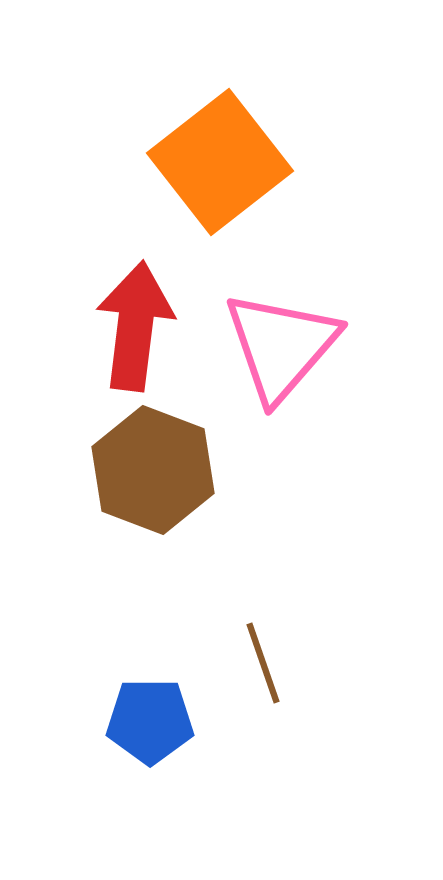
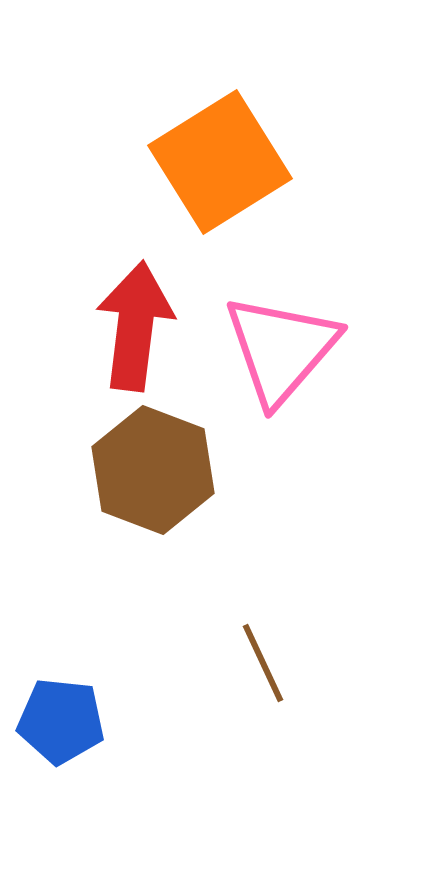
orange square: rotated 6 degrees clockwise
pink triangle: moved 3 px down
brown line: rotated 6 degrees counterclockwise
blue pentagon: moved 89 px left; rotated 6 degrees clockwise
